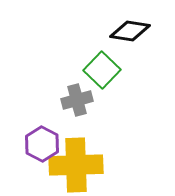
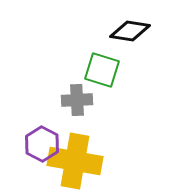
green square: rotated 27 degrees counterclockwise
gray cross: rotated 12 degrees clockwise
yellow cross: moved 1 px left, 4 px up; rotated 12 degrees clockwise
